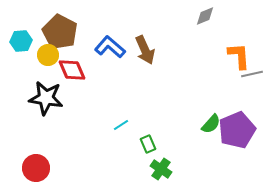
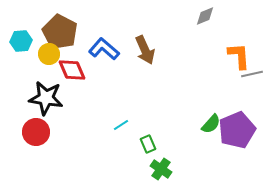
blue L-shape: moved 6 px left, 2 px down
yellow circle: moved 1 px right, 1 px up
red circle: moved 36 px up
